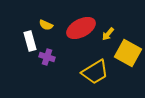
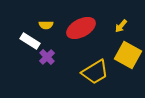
yellow semicircle: rotated 24 degrees counterclockwise
yellow arrow: moved 13 px right, 8 px up
white rectangle: rotated 42 degrees counterclockwise
yellow square: moved 2 px down
purple cross: rotated 28 degrees clockwise
